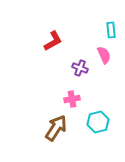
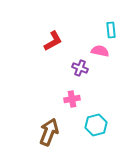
pink semicircle: moved 4 px left, 4 px up; rotated 54 degrees counterclockwise
cyan hexagon: moved 2 px left, 3 px down
brown arrow: moved 7 px left, 4 px down; rotated 12 degrees counterclockwise
